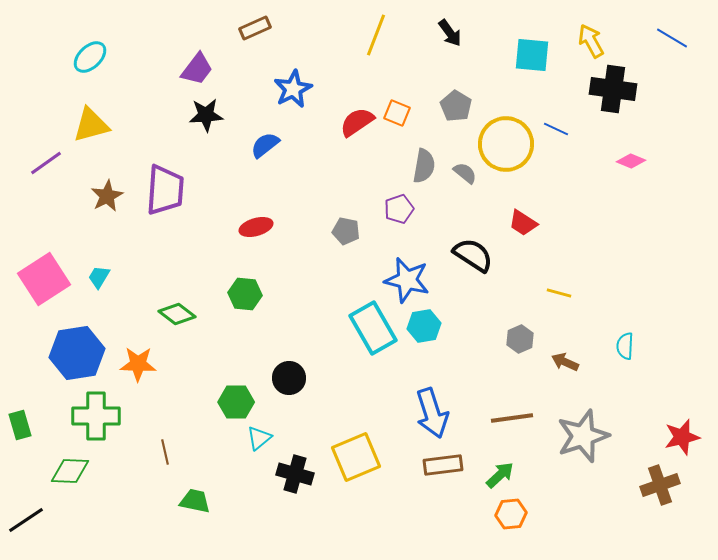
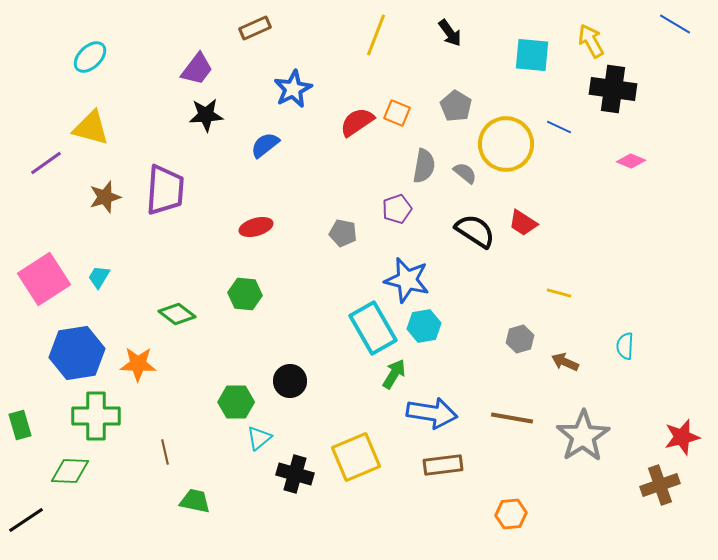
blue line at (672, 38): moved 3 px right, 14 px up
yellow triangle at (91, 125): moved 3 px down; rotated 30 degrees clockwise
blue line at (556, 129): moved 3 px right, 2 px up
brown star at (107, 196): moved 2 px left, 1 px down; rotated 12 degrees clockwise
purple pentagon at (399, 209): moved 2 px left
gray pentagon at (346, 231): moved 3 px left, 2 px down
black semicircle at (473, 255): moved 2 px right, 24 px up
gray hexagon at (520, 339): rotated 8 degrees clockwise
black circle at (289, 378): moved 1 px right, 3 px down
blue arrow at (432, 413): rotated 63 degrees counterclockwise
brown line at (512, 418): rotated 18 degrees clockwise
gray star at (583, 436): rotated 14 degrees counterclockwise
green arrow at (500, 475): moved 106 px left, 101 px up; rotated 16 degrees counterclockwise
